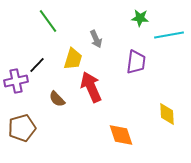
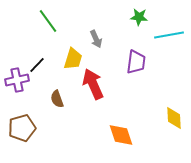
green star: moved 1 px left, 1 px up
purple cross: moved 1 px right, 1 px up
red arrow: moved 2 px right, 3 px up
brown semicircle: rotated 24 degrees clockwise
yellow diamond: moved 7 px right, 4 px down
